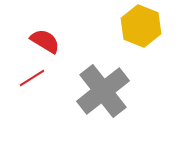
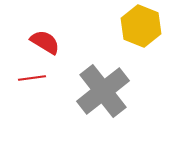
red semicircle: moved 1 px down
red line: rotated 24 degrees clockwise
